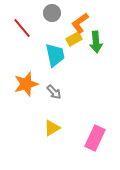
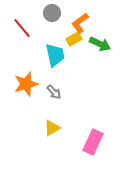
green arrow: moved 4 px right, 2 px down; rotated 60 degrees counterclockwise
pink rectangle: moved 2 px left, 4 px down
